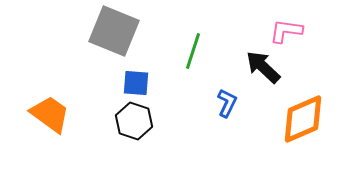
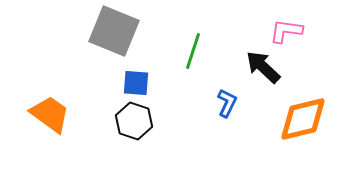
orange diamond: rotated 10 degrees clockwise
